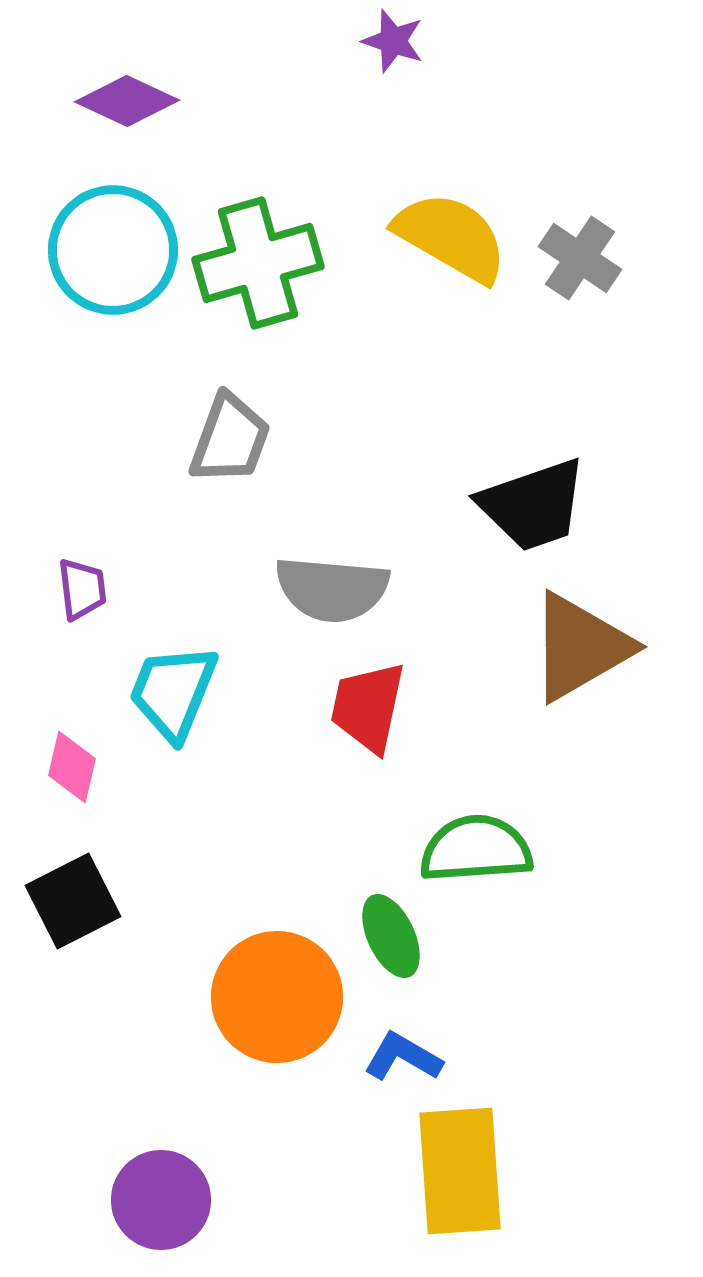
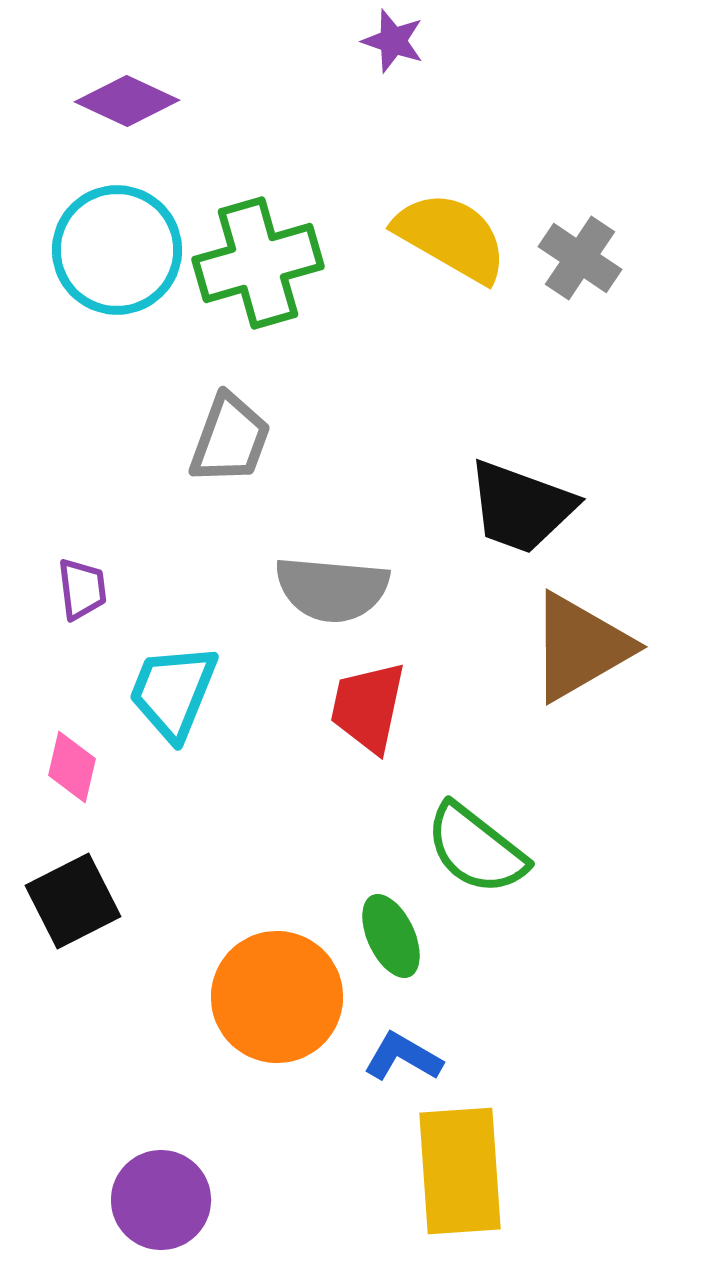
cyan circle: moved 4 px right
black trapezoid: moved 12 px left, 2 px down; rotated 39 degrees clockwise
green semicircle: rotated 138 degrees counterclockwise
